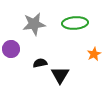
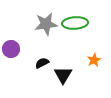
gray star: moved 12 px right
orange star: moved 6 px down
black semicircle: moved 2 px right; rotated 16 degrees counterclockwise
black triangle: moved 3 px right
